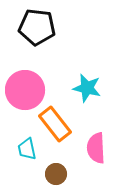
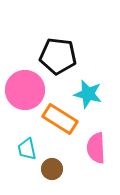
black pentagon: moved 21 px right, 29 px down
cyan star: moved 1 px right, 6 px down
orange rectangle: moved 5 px right, 5 px up; rotated 20 degrees counterclockwise
brown circle: moved 4 px left, 5 px up
